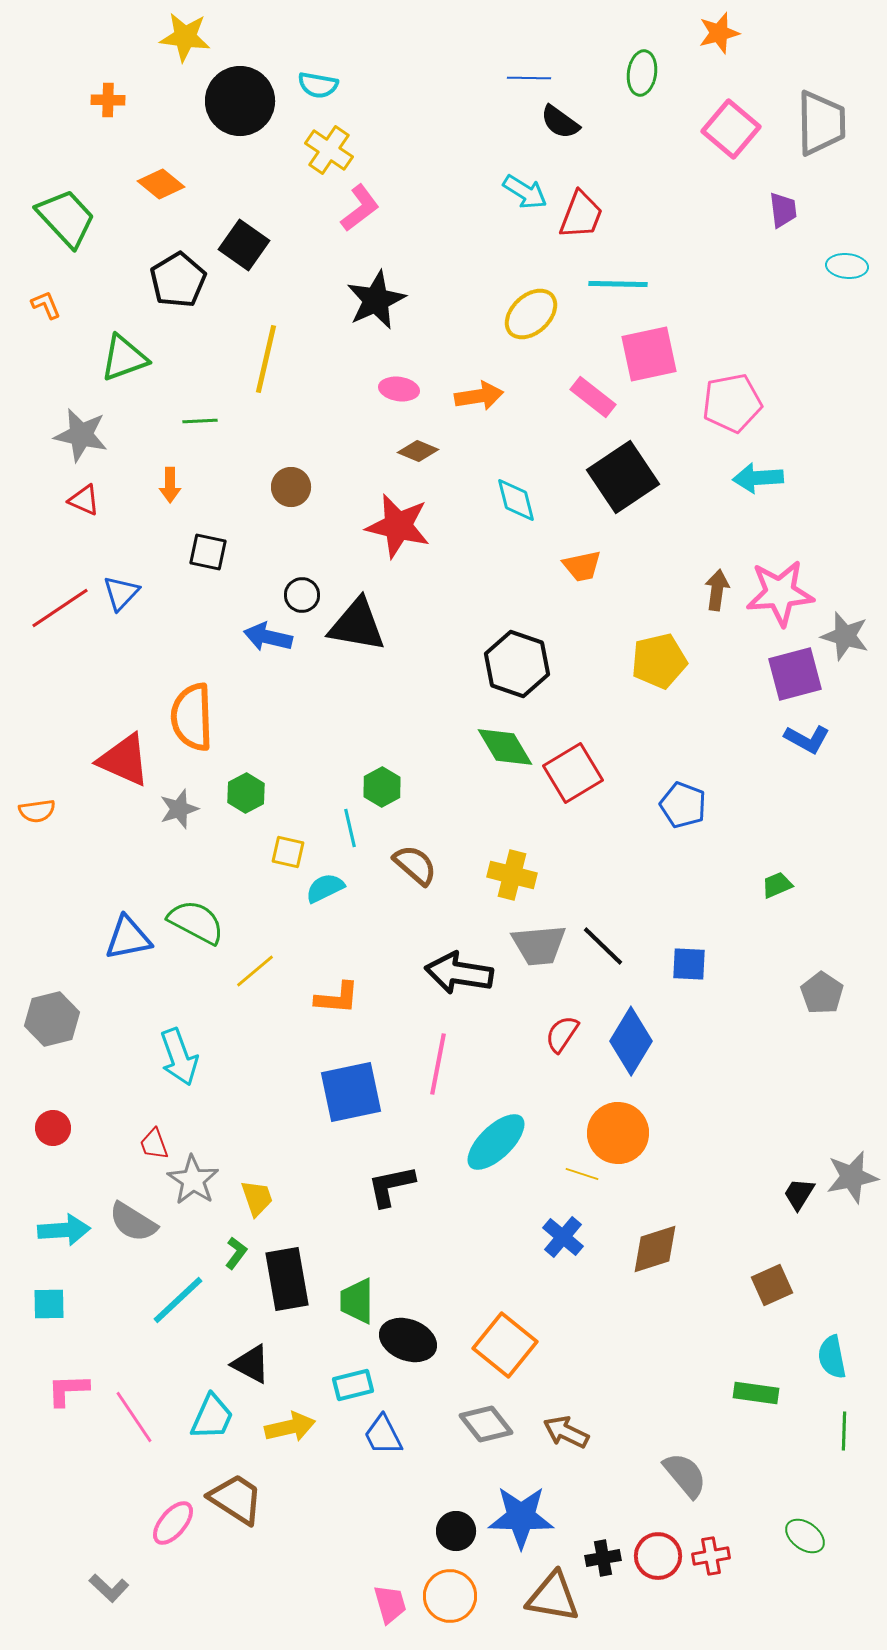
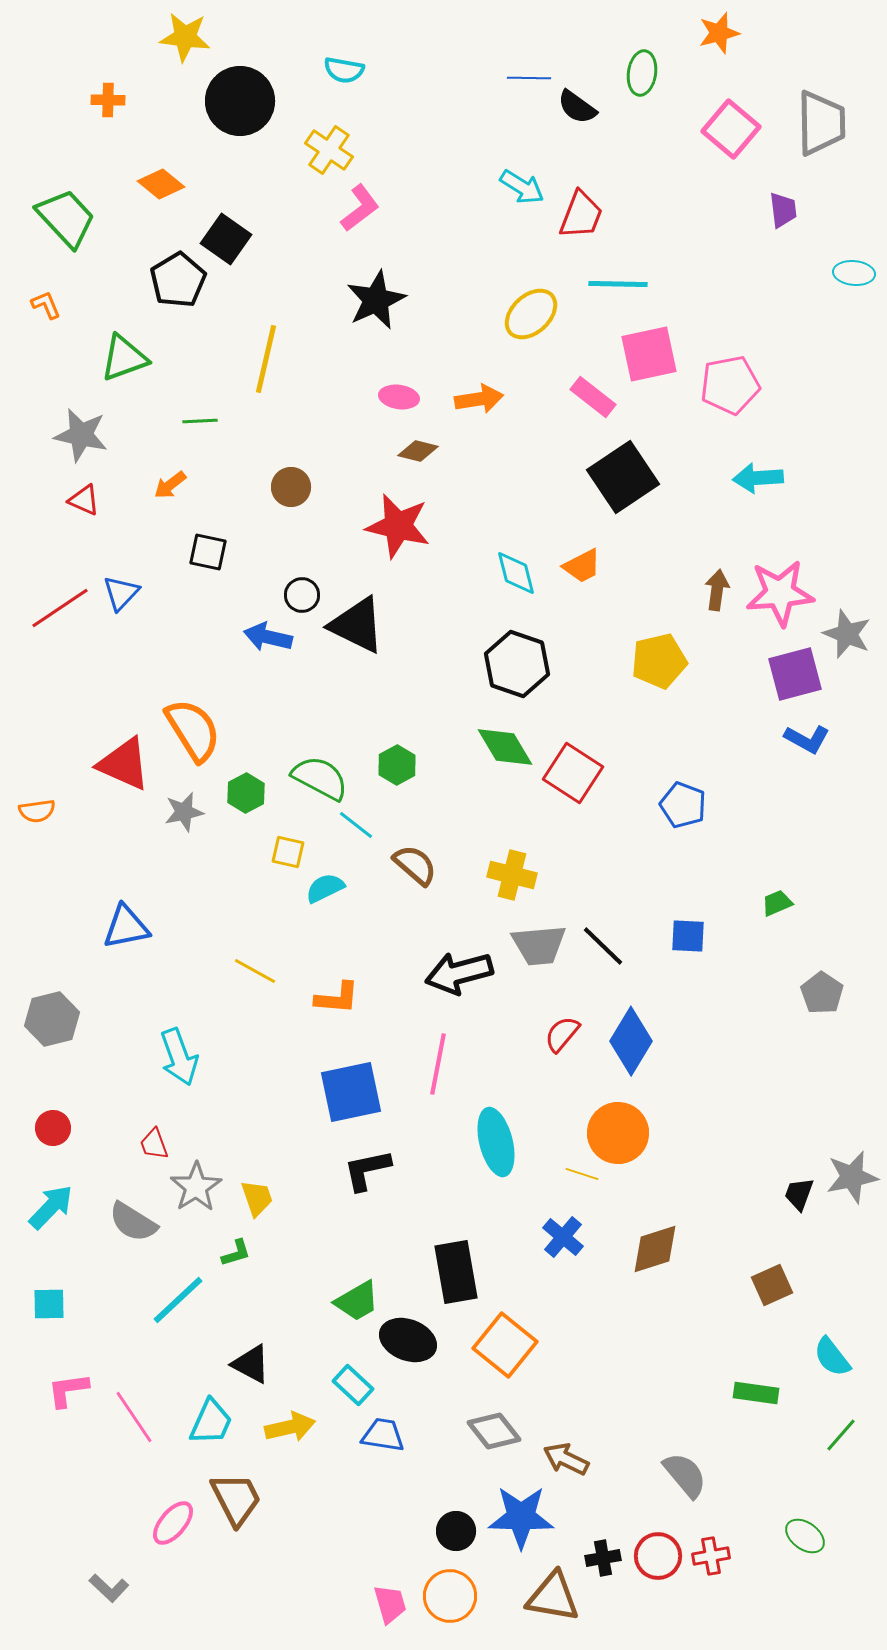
cyan semicircle at (318, 85): moved 26 px right, 15 px up
black semicircle at (560, 122): moved 17 px right, 15 px up
cyan arrow at (525, 192): moved 3 px left, 5 px up
black square at (244, 245): moved 18 px left, 6 px up
cyan ellipse at (847, 266): moved 7 px right, 7 px down
pink ellipse at (399, 389): moved 8 px down
orange arrow at (479, 396): moved 3 px down
pink pentagon at (732, 403): moved 2 px left, 18 px up
brown diamond at (418, 451): rotated 9 degrees counterclockwise
orange arrow at (170, 485): rotated 52 degrees clockwise
cyan diamond at (516, 500): moved 73 px down
orange trapezoid at (582, 566): rotated 15 degrees counterclockwise
black triangle at (357, 625): rotated 16 degrees clockwise
gray star at (845, 636): moved 2 px right, 2 px up; rotated 6 degrees clockwise
orange semicircle at (192, 717): moved 1 px right, 13 px down; rotated 150 degrees clockwise
red triangle at (124, 760): moved 4 px down
red square at (573, 773): rotated 26 degrees counterclockwise
green hexagon at (382, 787): moved 15 px right, 22 px up
gray star at (179, 809): moved 5 px right, 3 px down; rotated 6 degrees clockwise
cyan line at (350, 828): moved 6 px right, 3 px up; rotated 39 degrees counterclockwise
green trapezoid at (777, 885): moved 18 px down
green semicircle at (196, 922): moved 124 px right, 144 px up
blue triangle at (128, 938): moved 2 px left, 11 px up
blue square at (689, 964): moved 1 px left, 28 px up
yellow line at (255, 971): rotated 69 degrees clockwise
black arrow at (459, 973): rotated 24 degrees counterclockwise
red semicircle at (562, 1034): rotated 6 degrees clockwise
cyan ellipse at (496, 1142): rotated 60 degrees counterclockwise
gray star at (193, 1180): moved 3 px right, 7 px down; rotated 6 degrees clockwise
black L-shape at (391, 1186): moved 24 px left, 16 px up
black trapezoid at (799, 1194): rotated 12 degrees counterclockwise
cyan arrow at (64, 1230): moved 13 px left, 23 px up; rotated 42 degrees counterclockwise
green L-shape at (236, 1253): rotated 36 degrees clockwise
black rectangle at (287, 1279): moved 169 px right, 7 px up
green trapezoid at (357, 1301): rotated 120 degrees counterclockwise
cyan semicircle at (832, 1357): rotated 27 degrees counterclockwise
cyan rectangle at (353, 1385): rotated 57 degrees clockwise
pink L-shape at (68, 1390): rotated 6 degrees counterclockwise
cyan trapezoid at (212, 1417): moved 1 px left, 5 px down
gray diamond at (486, 1424): moved 8 px right, 7 px down
green line at (844, 1431): moved 3 px left, 4 px down; rotated 39 degrees clockwise
brown arrow at (566, 1432): moved 27 px down
blue trapezoid at (383, 1435): rotated 126 degrees clockwise
brown trapezoid at (236, 1499): rotated 30 degrees clockwise
